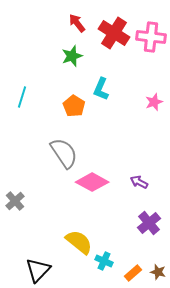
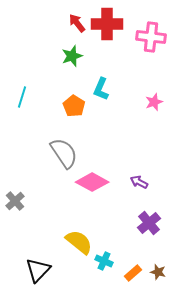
red cross: moved 7 px left, 9 px up; rotated 32 degrees counterclockwise
